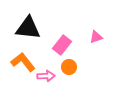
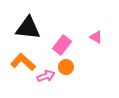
pink triangle: rotated 48 degrees clockwise
orange L-shape: rotated 10 degrees counterclockwise
orange circle: moved 3 px left
pink arrow: rotated 18 degrees counterclockwise
